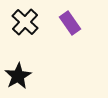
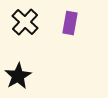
purple rectangle: rotated 45 degrees clockwise
